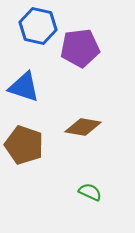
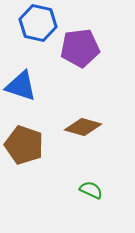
blue hexagon: moved 3 px up
blue triangle: moved 3 px left, 1 px up
brown diamond: rotated 6 degrees clockwise
green semicircle: moved 1 px right, 2 px up
